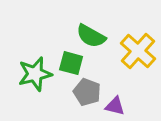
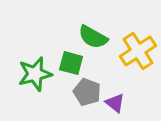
green semicircle: moved 2 px right, 1 px down
yellow cross: rotated 15 degrees clockwise
purple triangle: moved 3 px up; rotated 25 degrees clockwise
